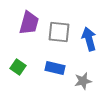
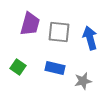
purple trapezoid: moved 1 px right, 1 px down
blue arrow: moved 1 px right, 1 px up
